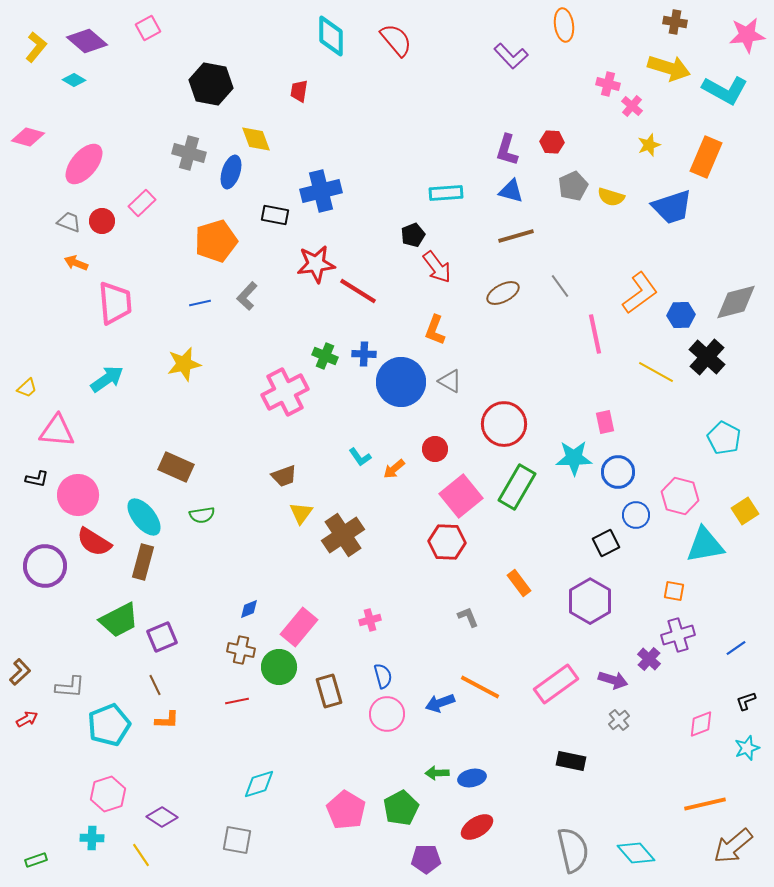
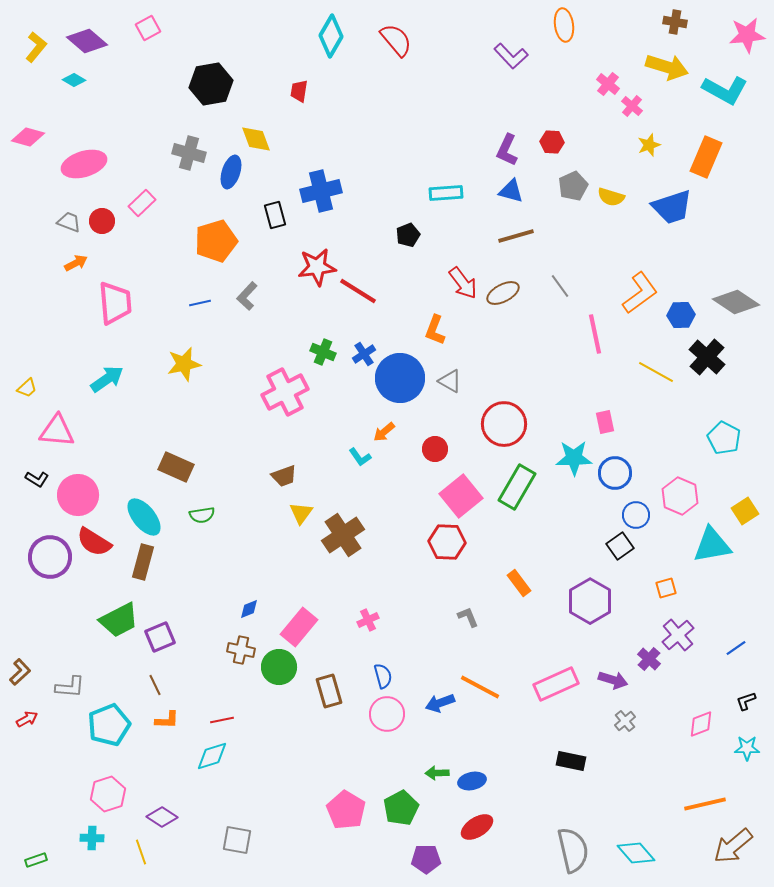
cyan diamond at (331, 36): rotated 30 degrees clockwise
yellow arrow at (669, 68): moved 2 px left, 1 px up
black hexagon at (211, 84): rotated 21 degrees counterclockwise
pink cross at (608, 84): rotated 25 degrees clockwise
purple L-shape at (507, 150): rotated 8 degrees clockwise
pink ellipse at (84, 164): rotated 33 degrees clockwise
black rectangle at (275, 215): rotated 64 degrees clockwise
black pentagon at (413, 235): moved 5 px left
orange arrow at (76, 263): rotated 130 degrees clockwise
red star at (316, 264): moved 1 px right, 3 px down
red arrow at (437, 267): moved 26 px right, 16 px down
gray diamond at (736, 302): rotated 48 degrees clockwise
blue cross at (364, 354): rotated 35 degrees counterclockwise
green cross at (325, 356): moved 2 px left, 4 px up
blue circle at (401, 382): moved 1 px left, 4 px up
orange arrow at (394, 469): moved 10 px left, 37 px up
blue circle at (618, 472): moved 3 px left, 1 px down
black L-shape at (37, 479): rotated 20 degrees clockwise
pink hexagon at (680, 496): rotated 9 degrees clockwise
black square at (606, 543): moved 14 px right, 3 px down; rotated 8 degrees counterclockwise
cyan triangle at (705, 545): moved 7 px right
purple circle at (45, 566): moved 5 px right, 9 px up
orange square at (674, 591): moved 8 px left, 3 px up; rotated 25 degrees counterclockwise
pink cross at (370, 620): moved 2 px left; rotated 10 degrees counterclockwise
purple cross at (678, 635): rotated 24 degrees counterclockwise
purple square at (162, 637): moved 2 px left
pink rectangle at (556, 684): rotated 12 degrees clockwise
red line at (237, 701): moved 15 px left, 19 px down
gray cross at (619, 720): moved 6 px right, 1 px down
cyan star at (747, 748): rotated 20 degrees clockwise
blue ellipse at (472, 778): moved 3 px down
cyan diamond at (259, 784): moved 47 px left, 28 px up
yellow line at (141, 855): moved 3 px up; rotated 15 degrees clockwise
